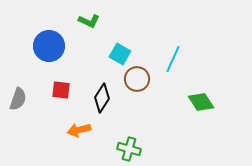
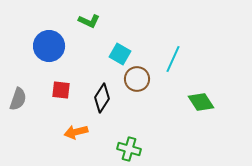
orange arrow: moved 3 px left, 2 px down
